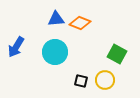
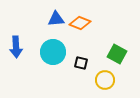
blue arrow: rotated 35 degrees counterclockwise
cyan circle: moved 2 px left
black square: moved 18 px up
